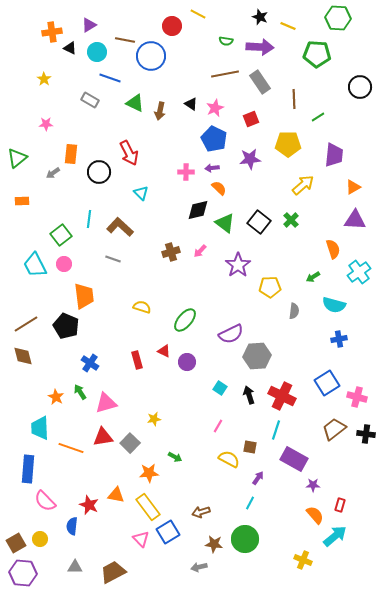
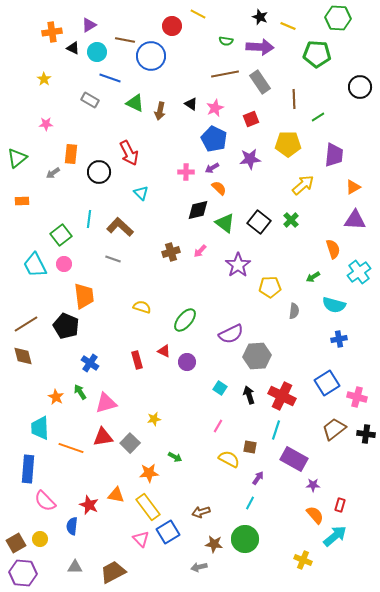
black triangle at (70, 48): moved 3 px right
purple arrow at (212, 168): rotated 24 degrees counterclockwise
